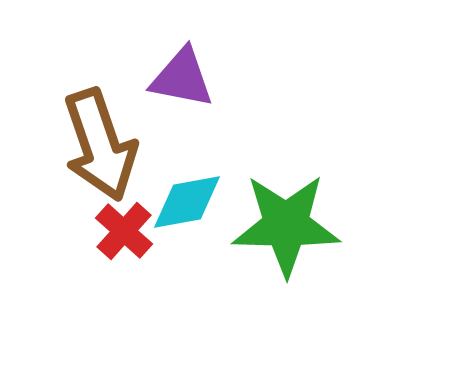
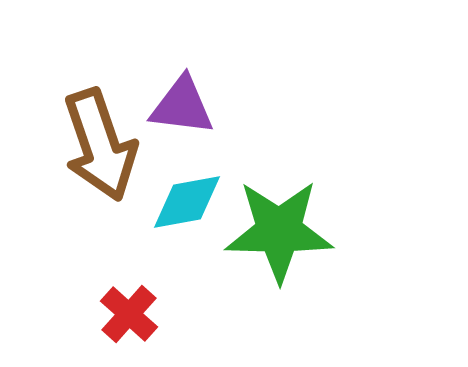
purple triangle: moved 28 px down; rotated 4 degrees counterclockwise
green star: moved 7 px left, 6 px down
red cross: moved 5 px right, 83 px down
